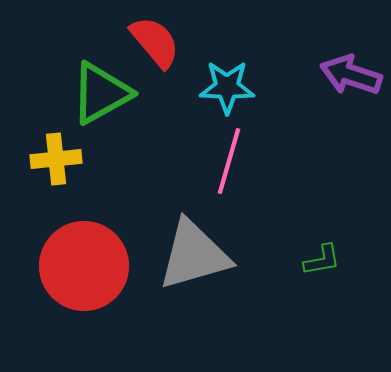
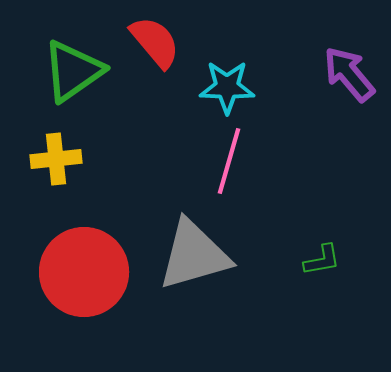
purple arrow: moved 2 px left, 1 px up; rotated 32 degrees clockwise
green triangle: moved 28 px left, 22 px up; rotated 6 degrees counterclockwise
red circle: moved 6 px down
